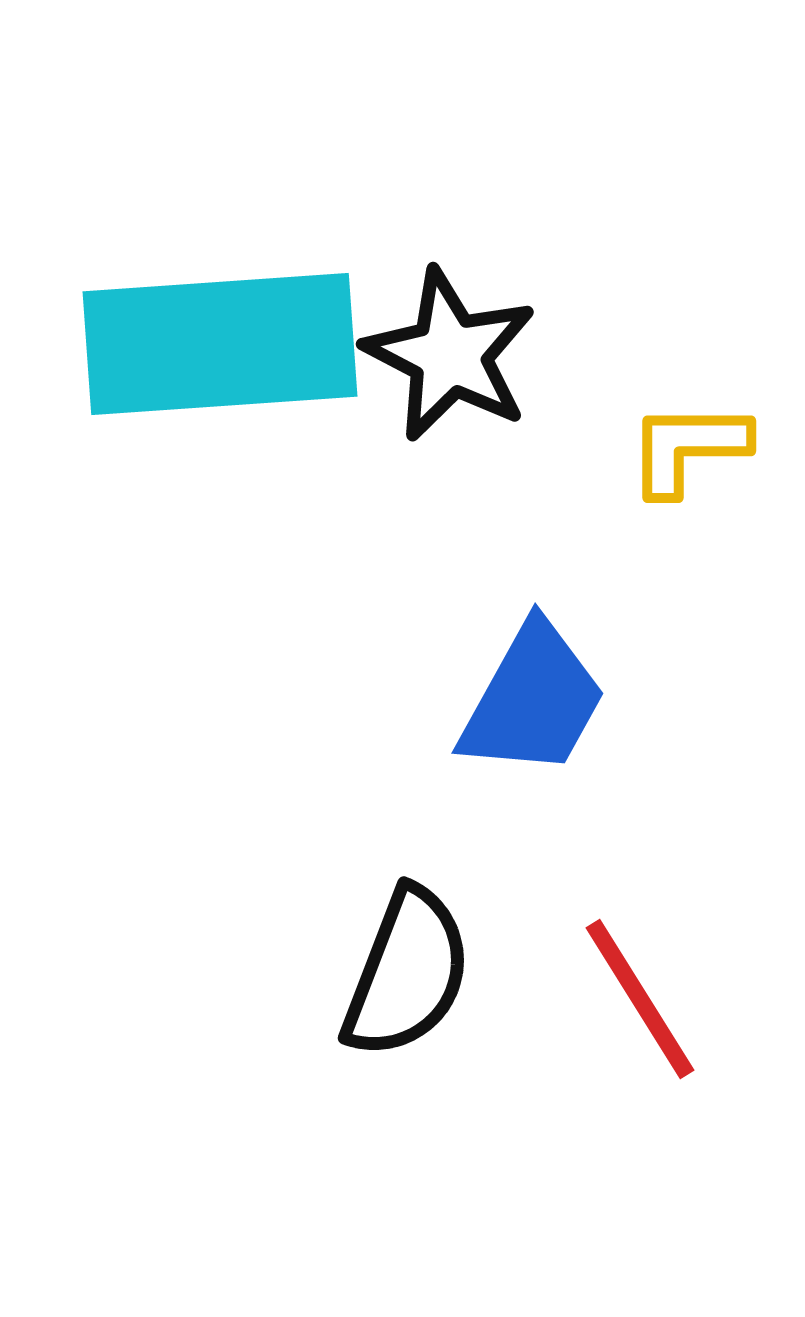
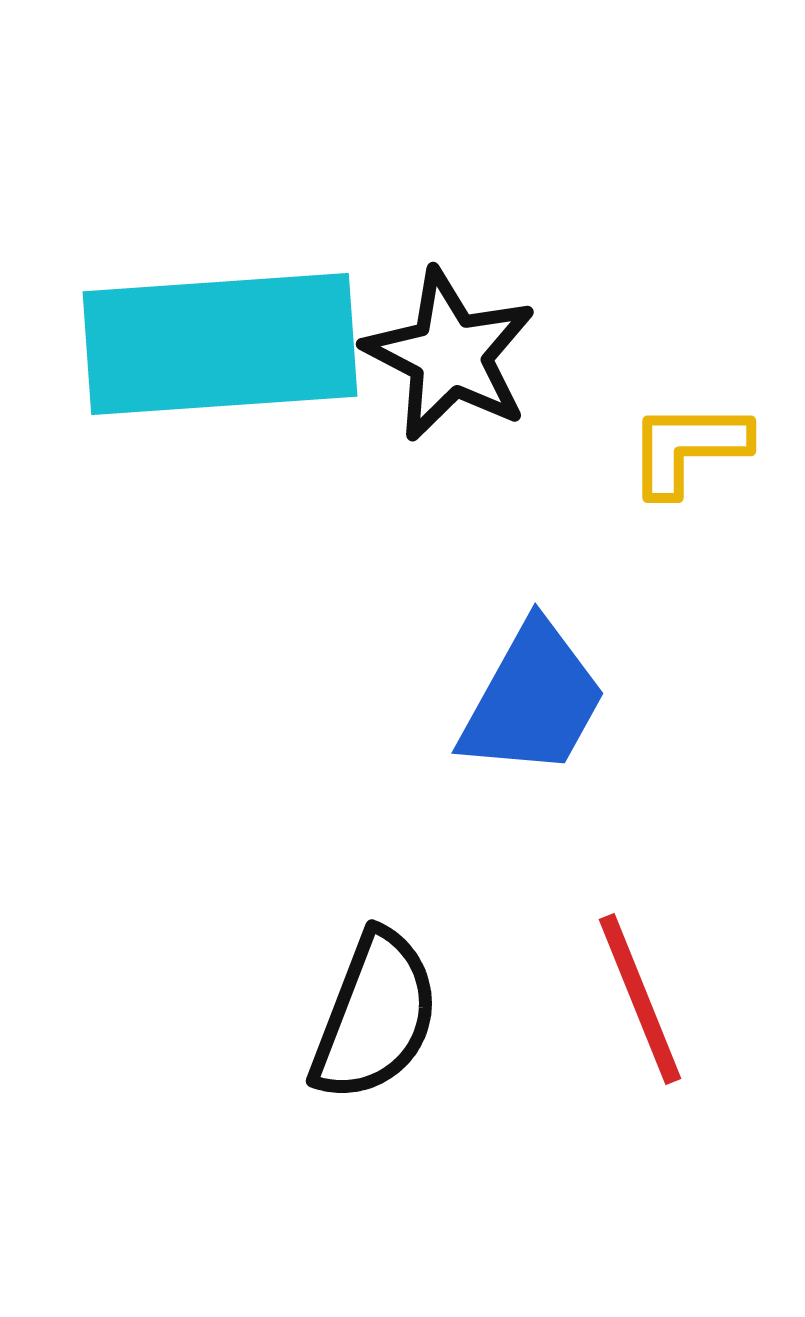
black semicircle: moved 32 px left, 43 px down
red line: rotated 10 degrees clockwise
